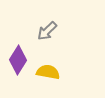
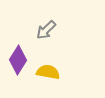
gray arrow: moved 1 px left, 1 px up
